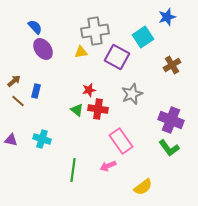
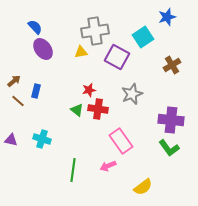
purple cross: rotated 15 degrees counterclockwise
